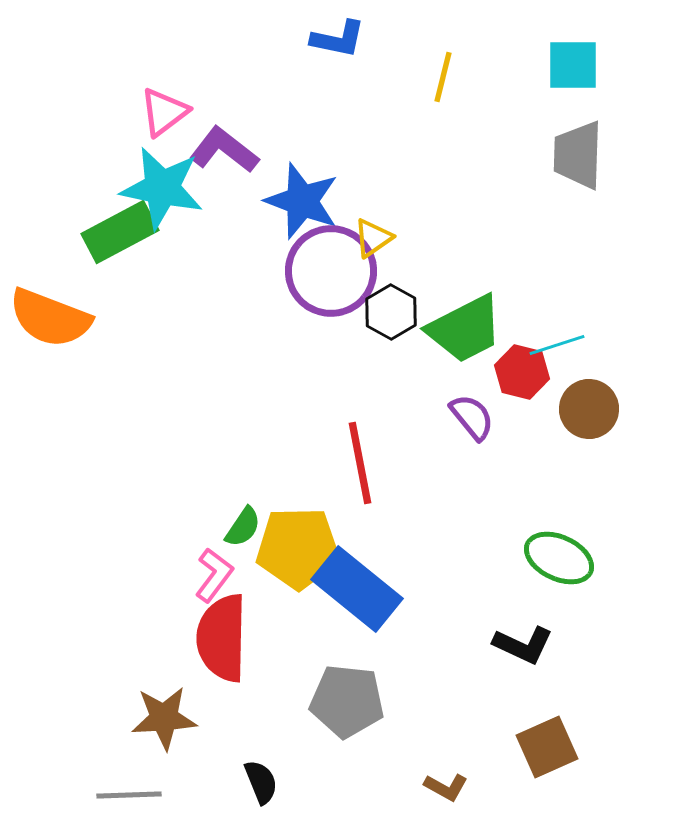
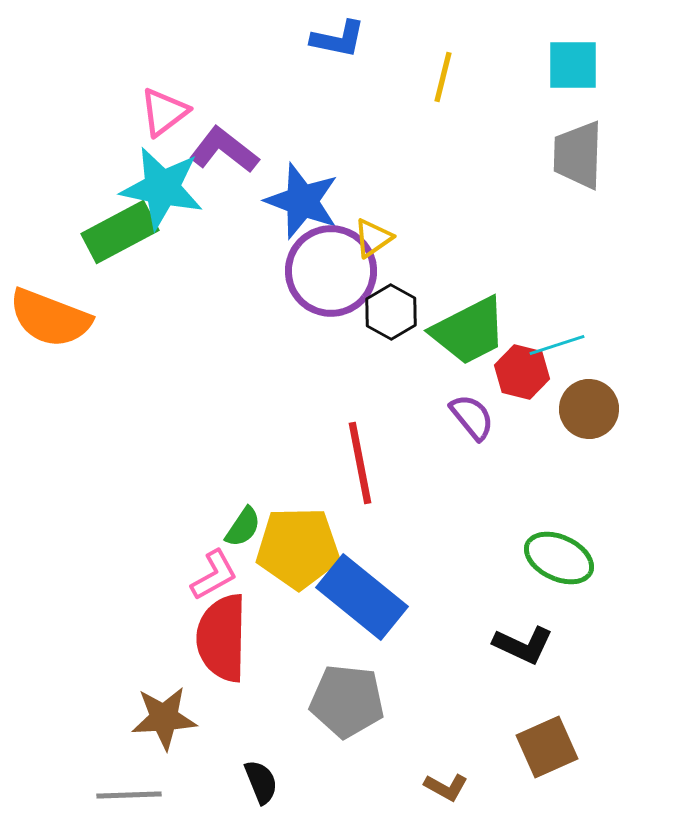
green trapezoid: moved 4 px right, 2 px down
pink L-shape: rotated 24 degrees clockwise
blue rectangle: moved 5 px right, 8 px down
